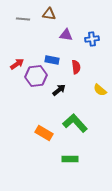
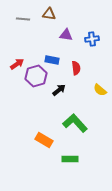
red semicircle: moved 1 px down
purple hexagon: rotated 10 degrees counterclockwise
orange rectangle: moved 7 px down
